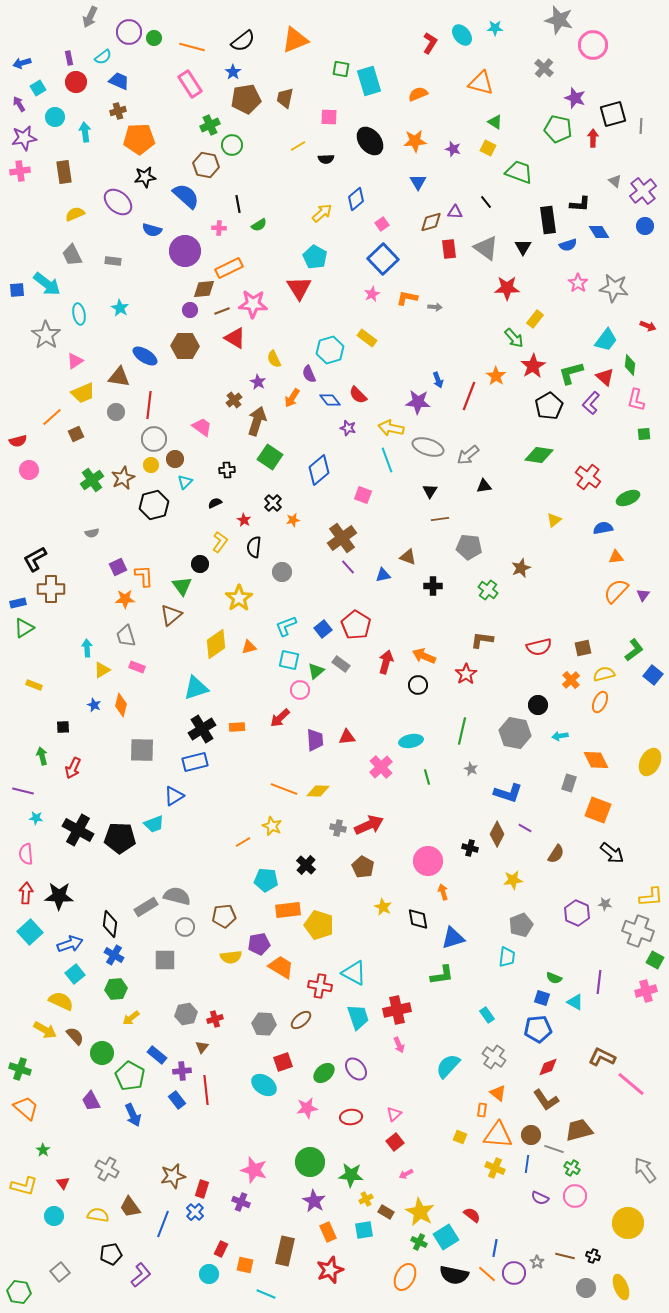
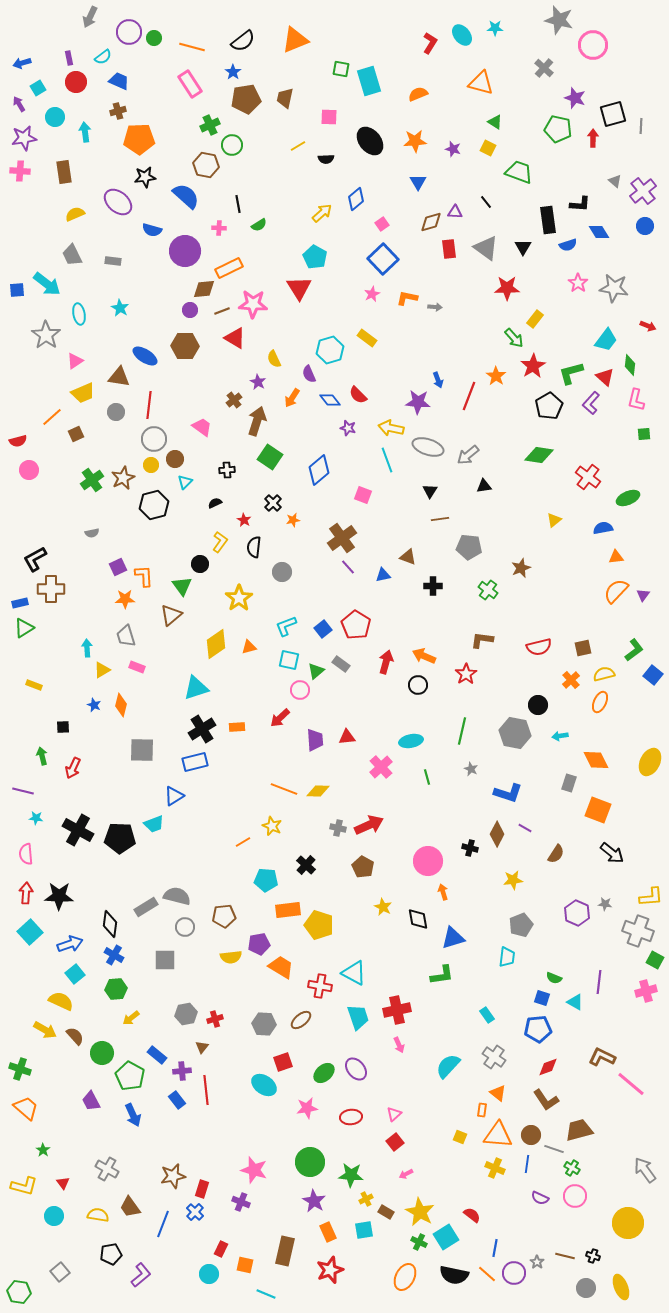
pink cross at (20, 171): rotated 12 degrees clockwise
blue rectangle at (18, 603): moved 2 px right
